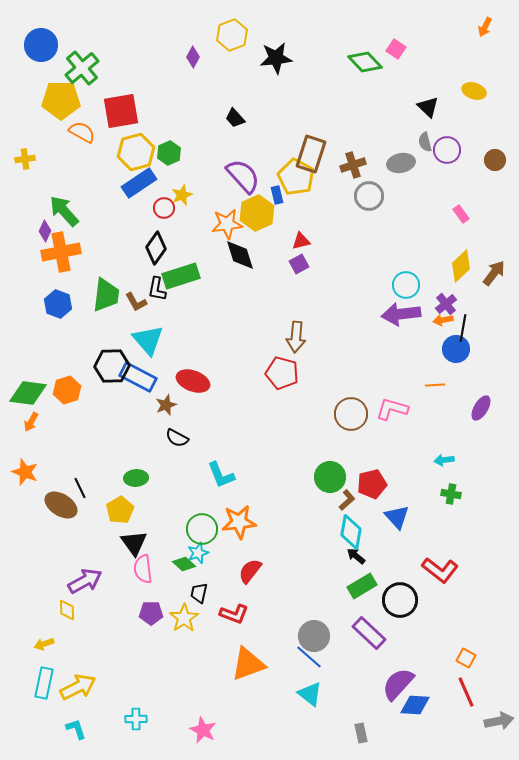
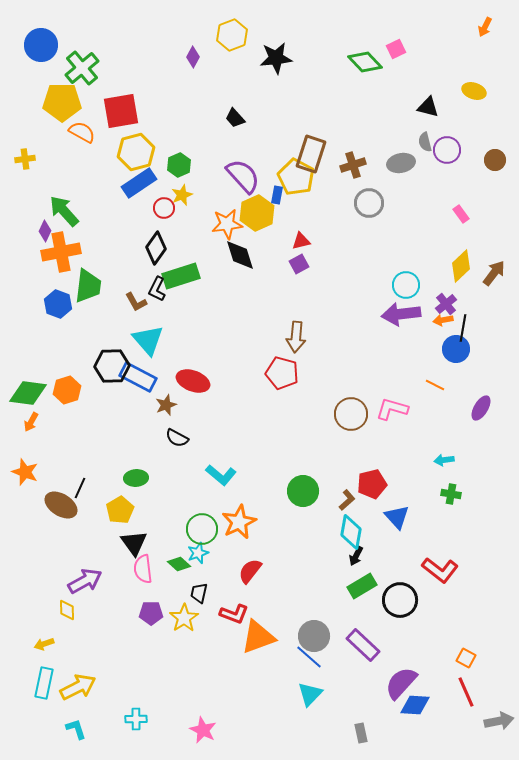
pink square at (396, 49): rotated 30 degrees clockwise
yellow pentagon at (61, 100): moved 1 px right, 2 px down
black triangle at (428, 107): rotated 30 degrees counterclockwise
green hexagon at (169, 153): moved 10 px right, 12 px down
blue rectangle at (277, 195): rotated 24 degrees clockwise
gray circle at (369, 196): moved 7 px down
black L-shape at (157, 289): rotated 15 degrees clockwise
green trapezoid at (106, 295): moved 18 px left, 9 px up
orange line at (435, 385): rotated 30 degrees clockwise
cyan L-shape at (221, 475): rotated 28 degrees counterclockwise
green circle at (330, 477): moved 27 px left, 14 px down
black line at (80, 488): rotated 50 degrees clockwise
orange star at (239, 522): rotated 20 degrees counterclockwise
black arrow at (356, 556): rotated 102 degrees counterclockwise
green diamond at (184, 564): moved 5 px left
purple rectangle at (369, 633): moved 6 px left, 12 px down
orange triangle at (248, 664): moved 10 px right, 27 px up
purple semicircle at (398, 684): moved 3 px right, 1 px up
cyan triangle at (310, 694): rotated 36 degrees clockwise
